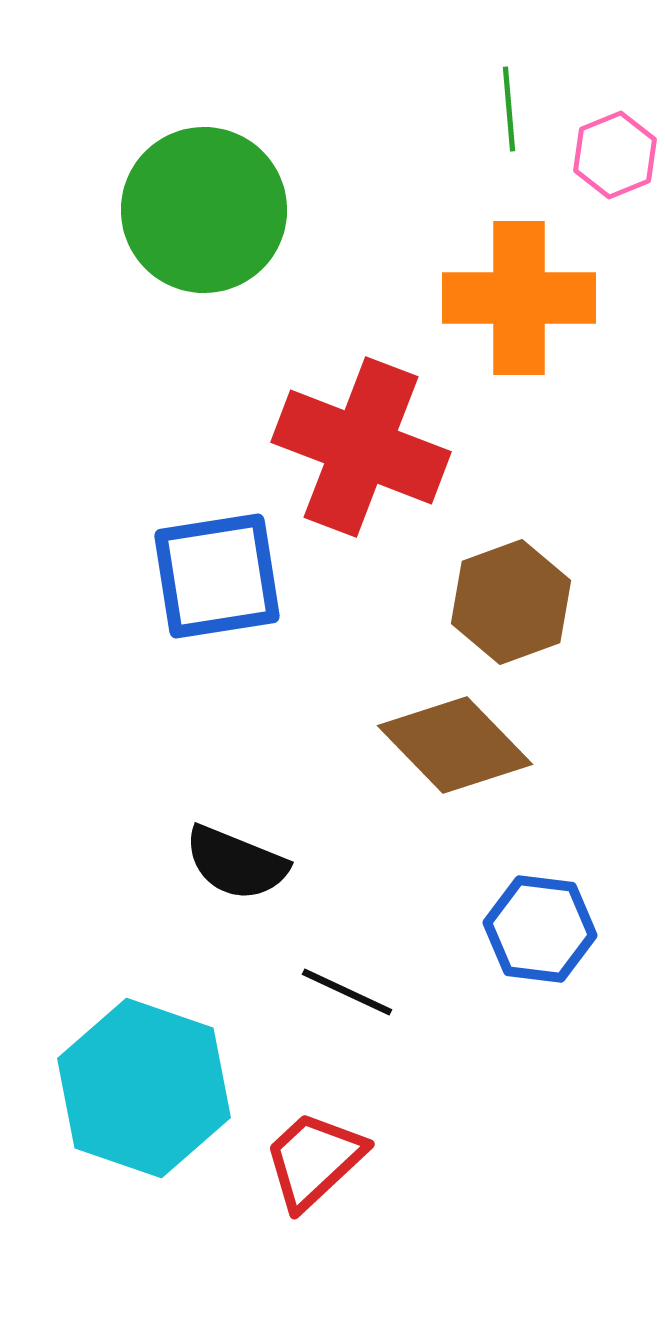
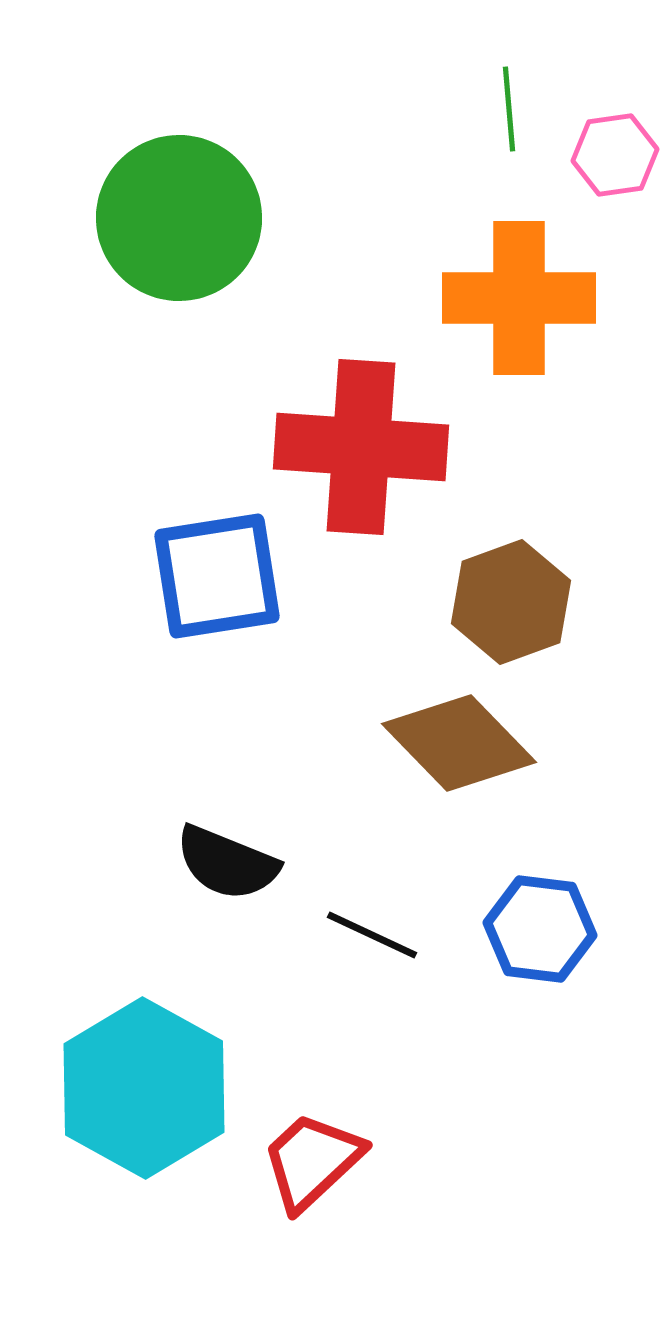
pink hexagon: rotated 14 degrees clockwise
green circle: moved 25 px left, 8 px down
red cross: rotated 17 degrees counterclockwise
brown diamond: moved 4 px right, 2 px up
black semicircle: moved 9 px left
black line: moved 25 px right, 57 px up
cyan hexagon: rotated 10 degrees clockwise
red trapezoid: moved 2 px left, 1 px down
